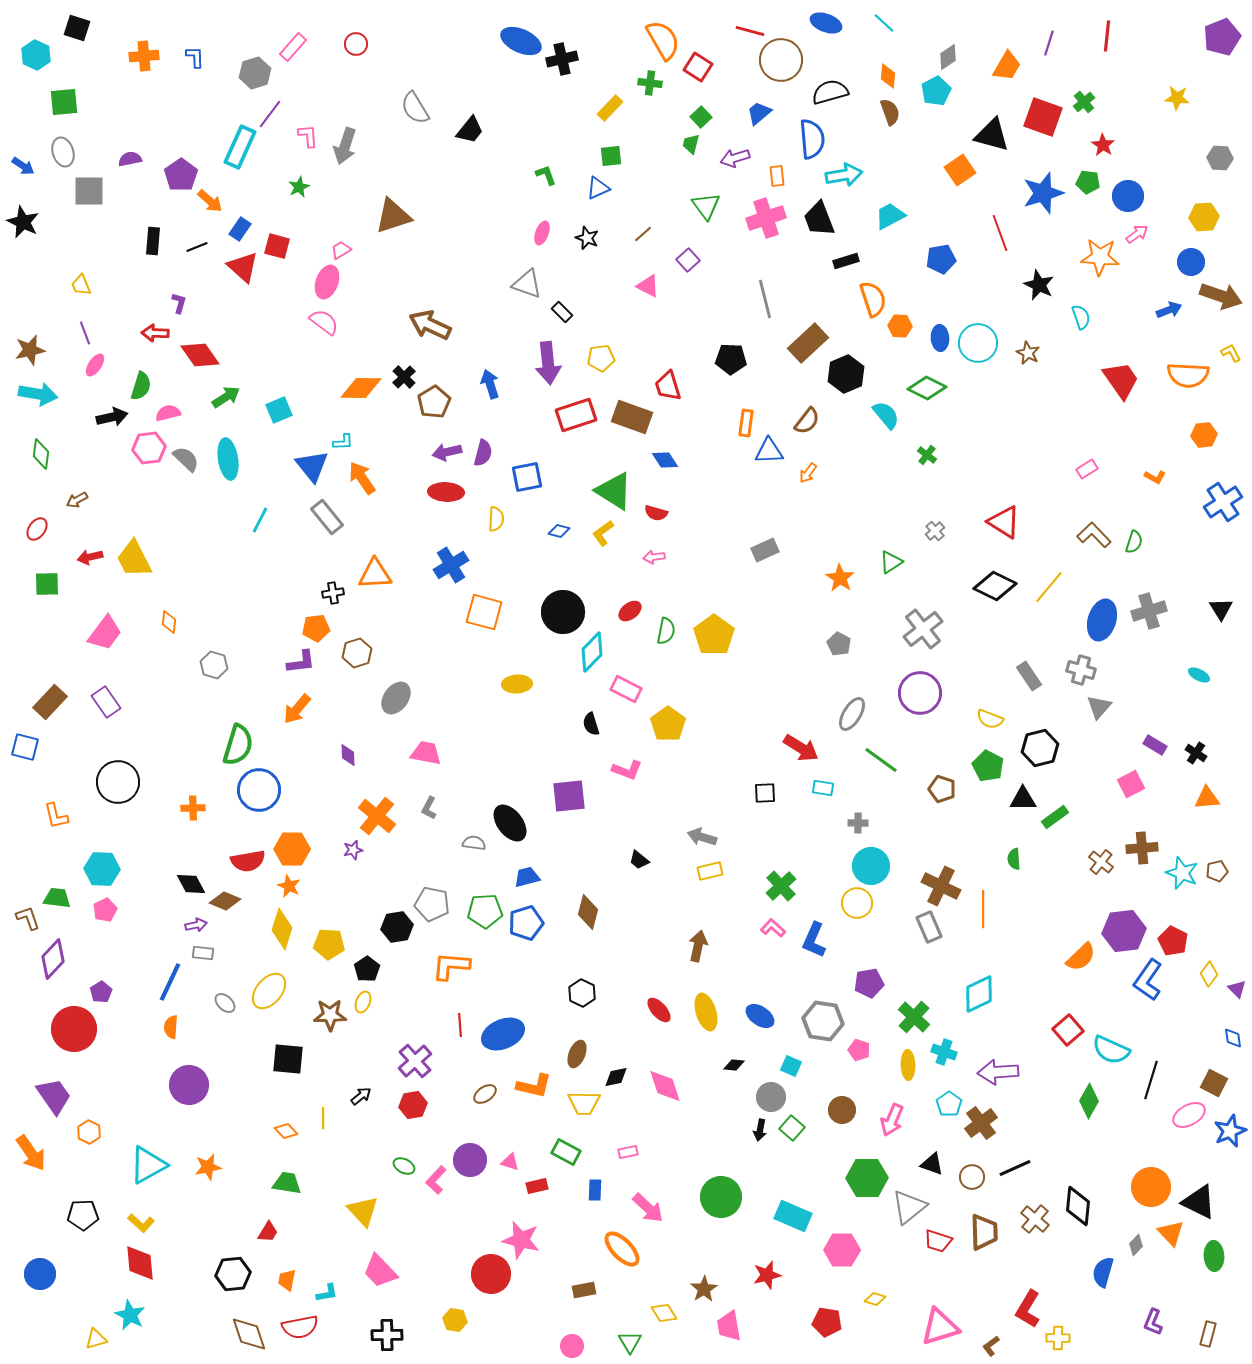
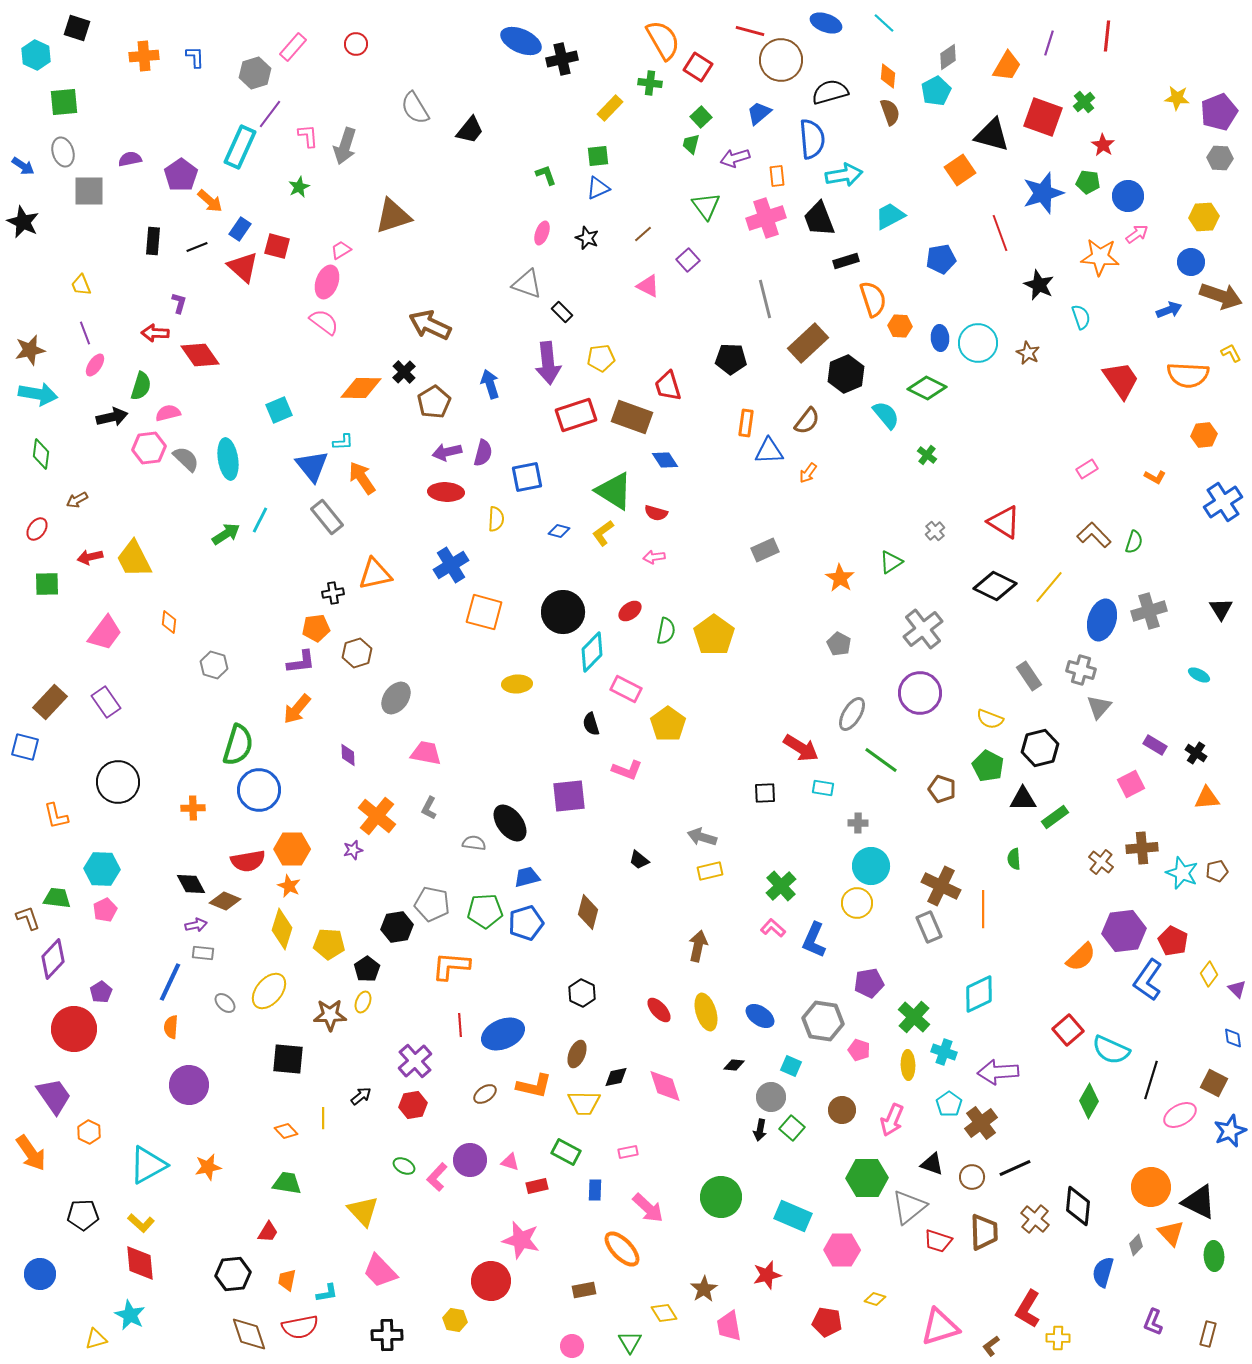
purple pentagon at (1222, 37): moved 3 px left, 75 px down
green square at (611, 156): moved 13 px left
black cross at (404, 377): moved 5 px up
green arrow at (226, 397): moved 137 px down
orange triangle at (375, 574): rotated 9 degrees counterclockwise
pink ellipse at (1189, 1115): moved 9 px left
pink L-shape at (436, 1180): moved 1 px right, 3 px up
red circle at (491, 1274): moved 7 px down
